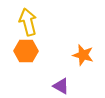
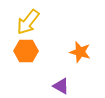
yellow arrow: rotated 128 degrees counterclockwise
orange star: moved 3 px left, 3 px up
